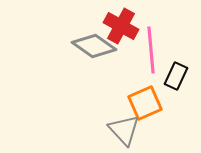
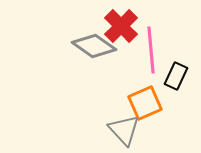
red cross: rotated 16 degrees clockwise
